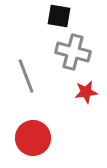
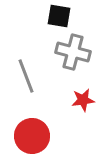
red star: moved 3 px left, 8 px down
red circle: moved 1 px left, 2 px up
